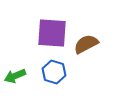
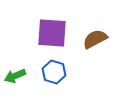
brown semicircle: moved 9 px right, 5 px up
